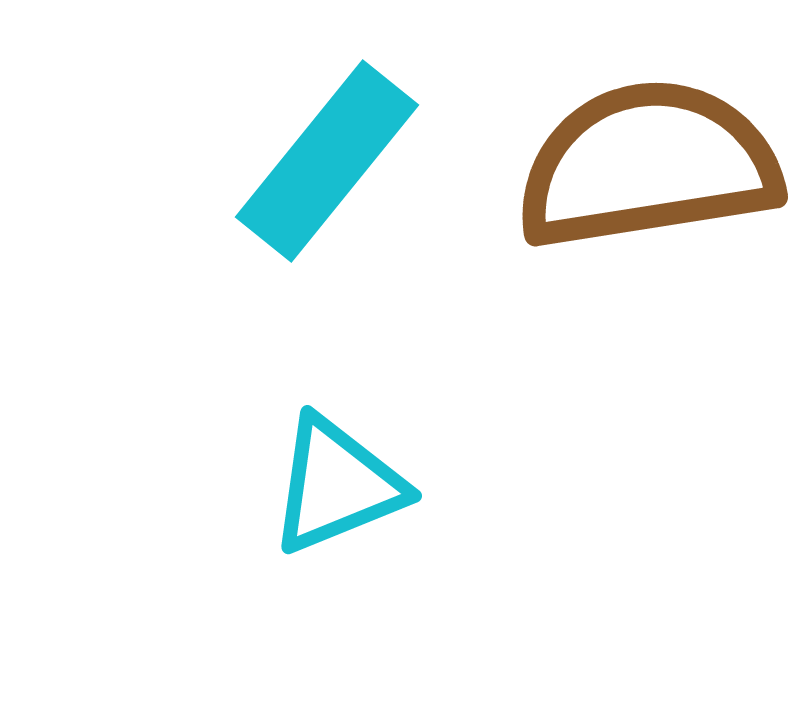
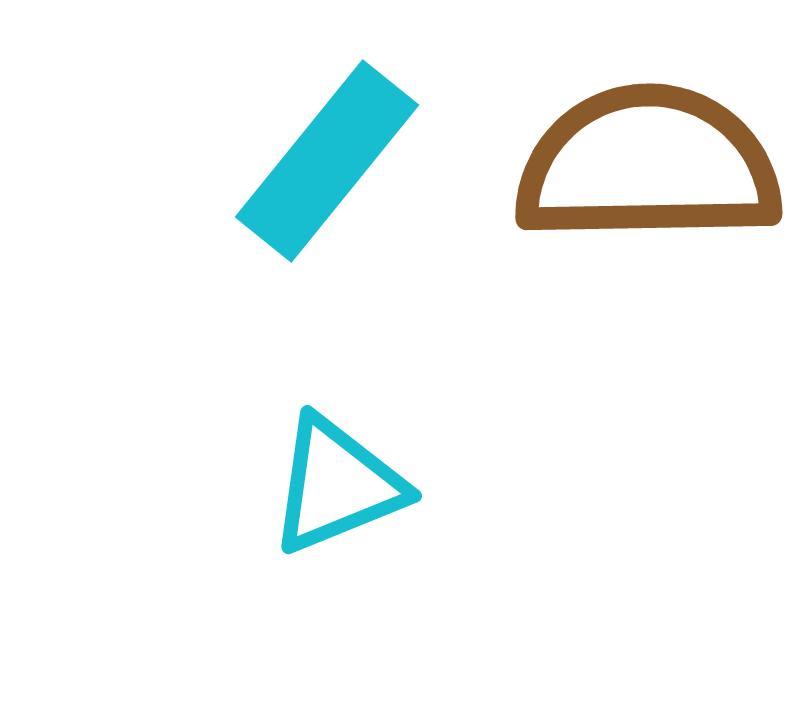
brown semicircle: rotated 8 degrees clockwise
